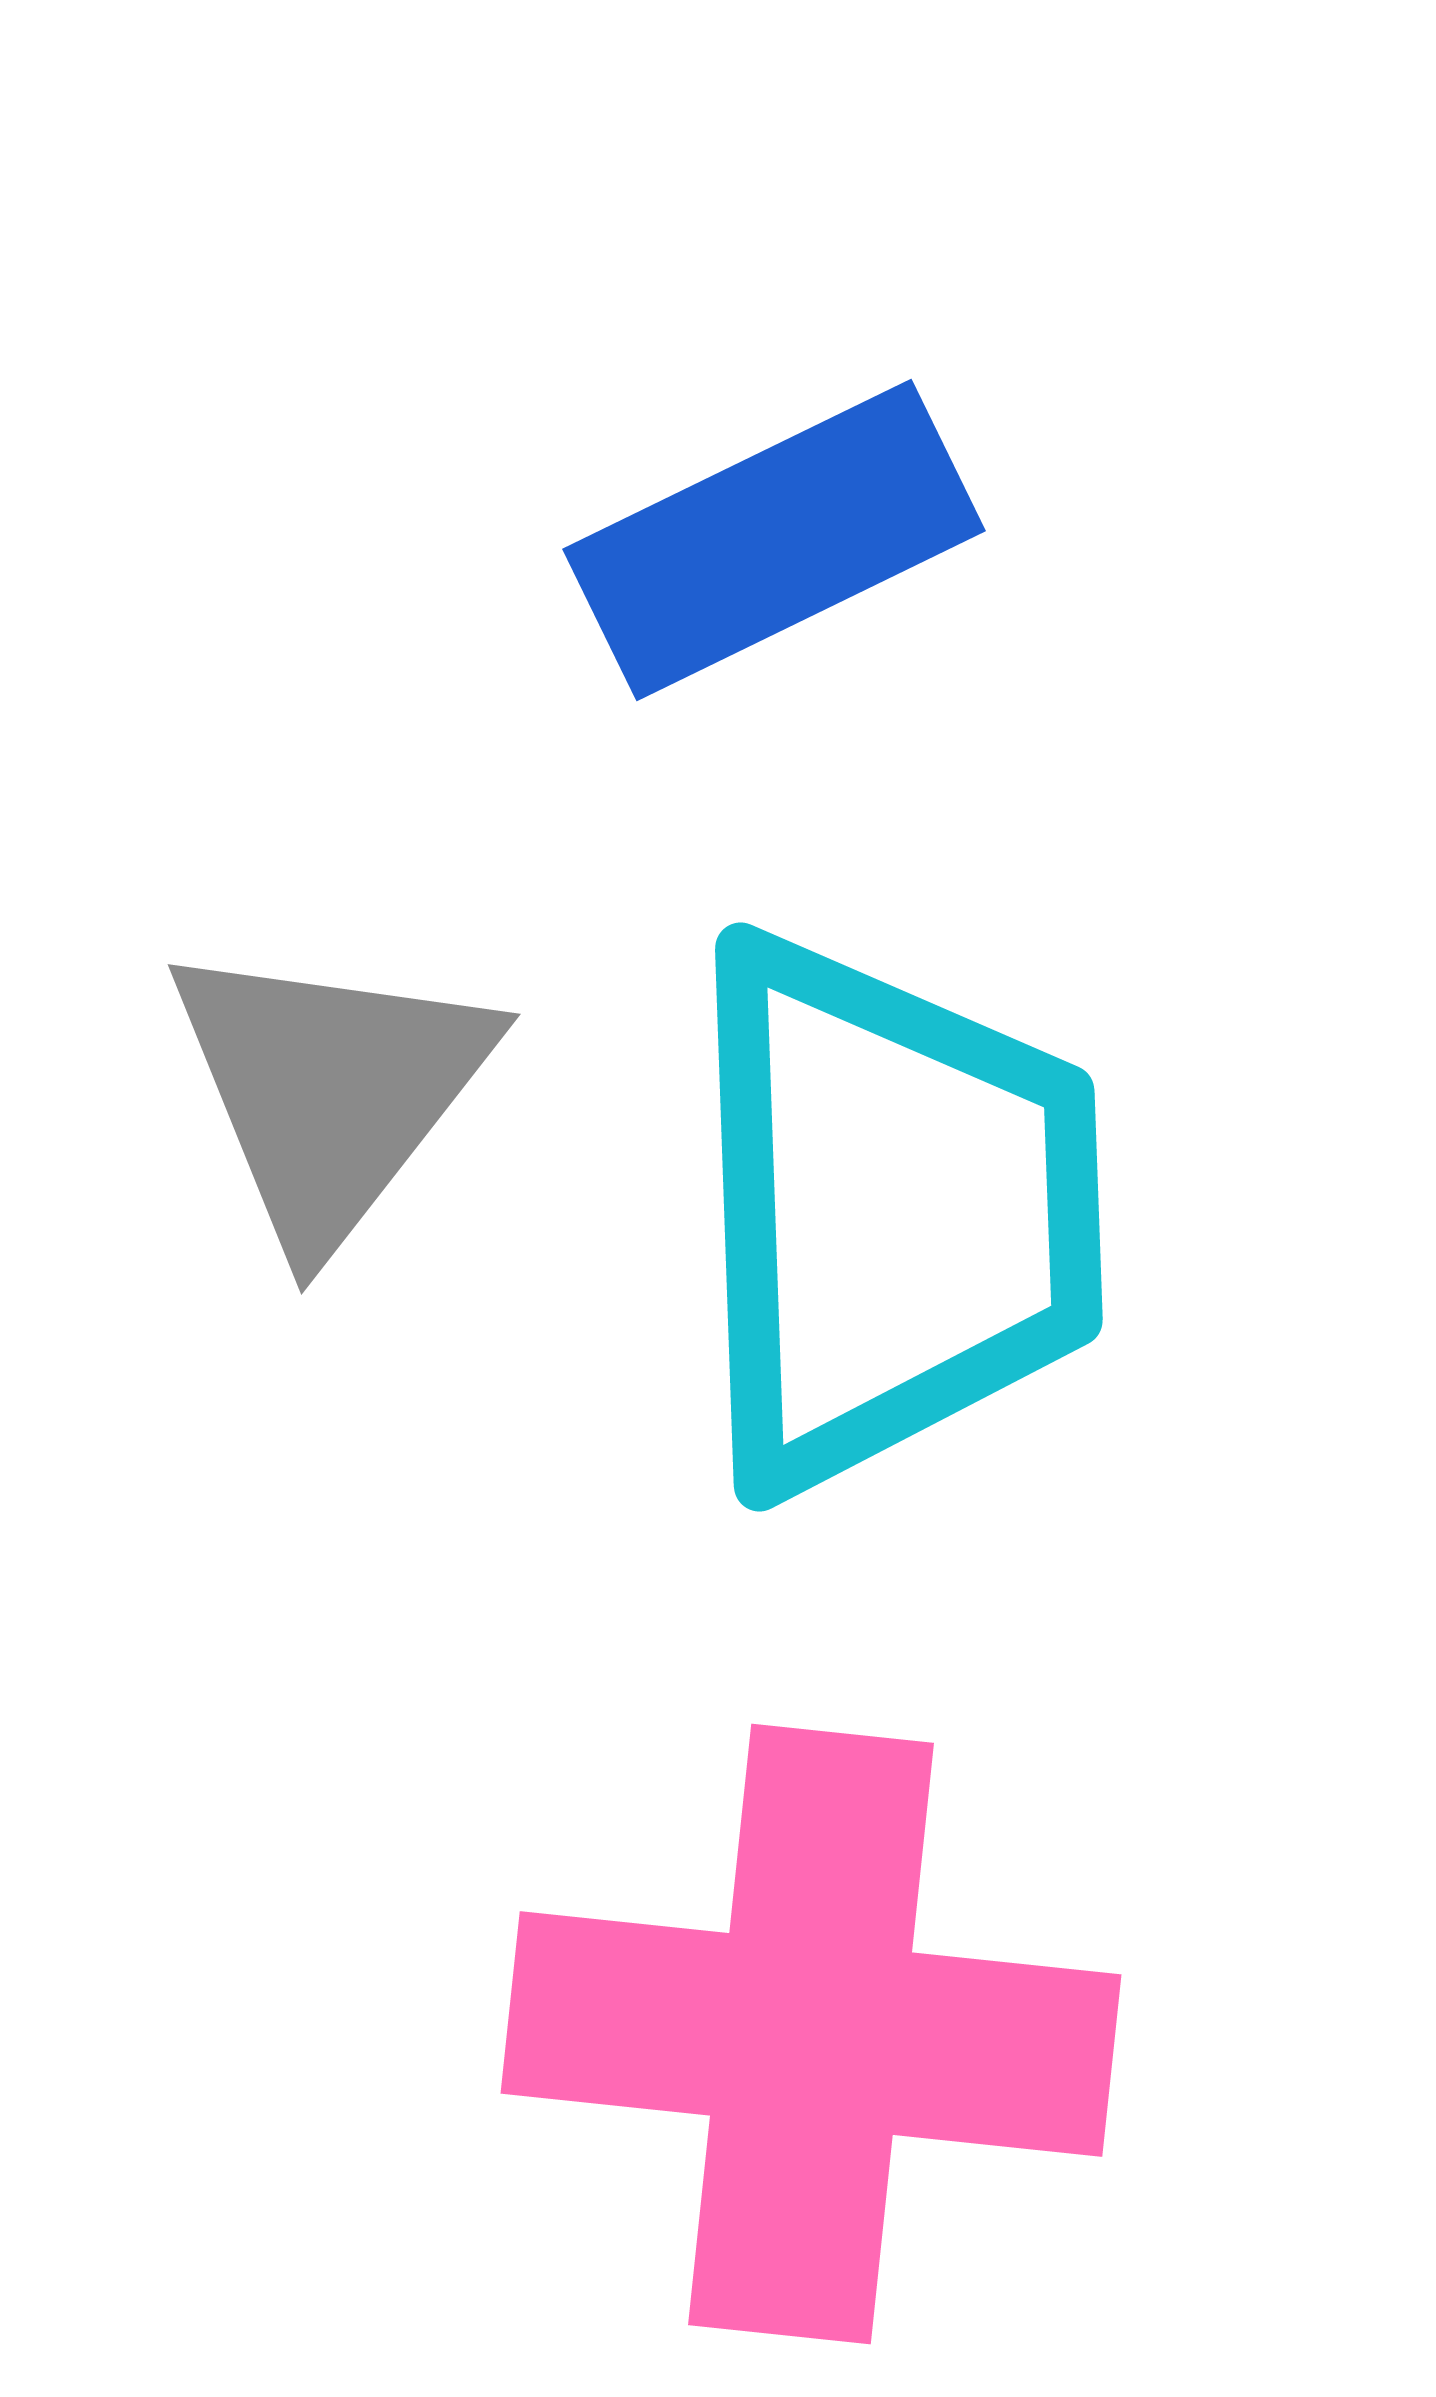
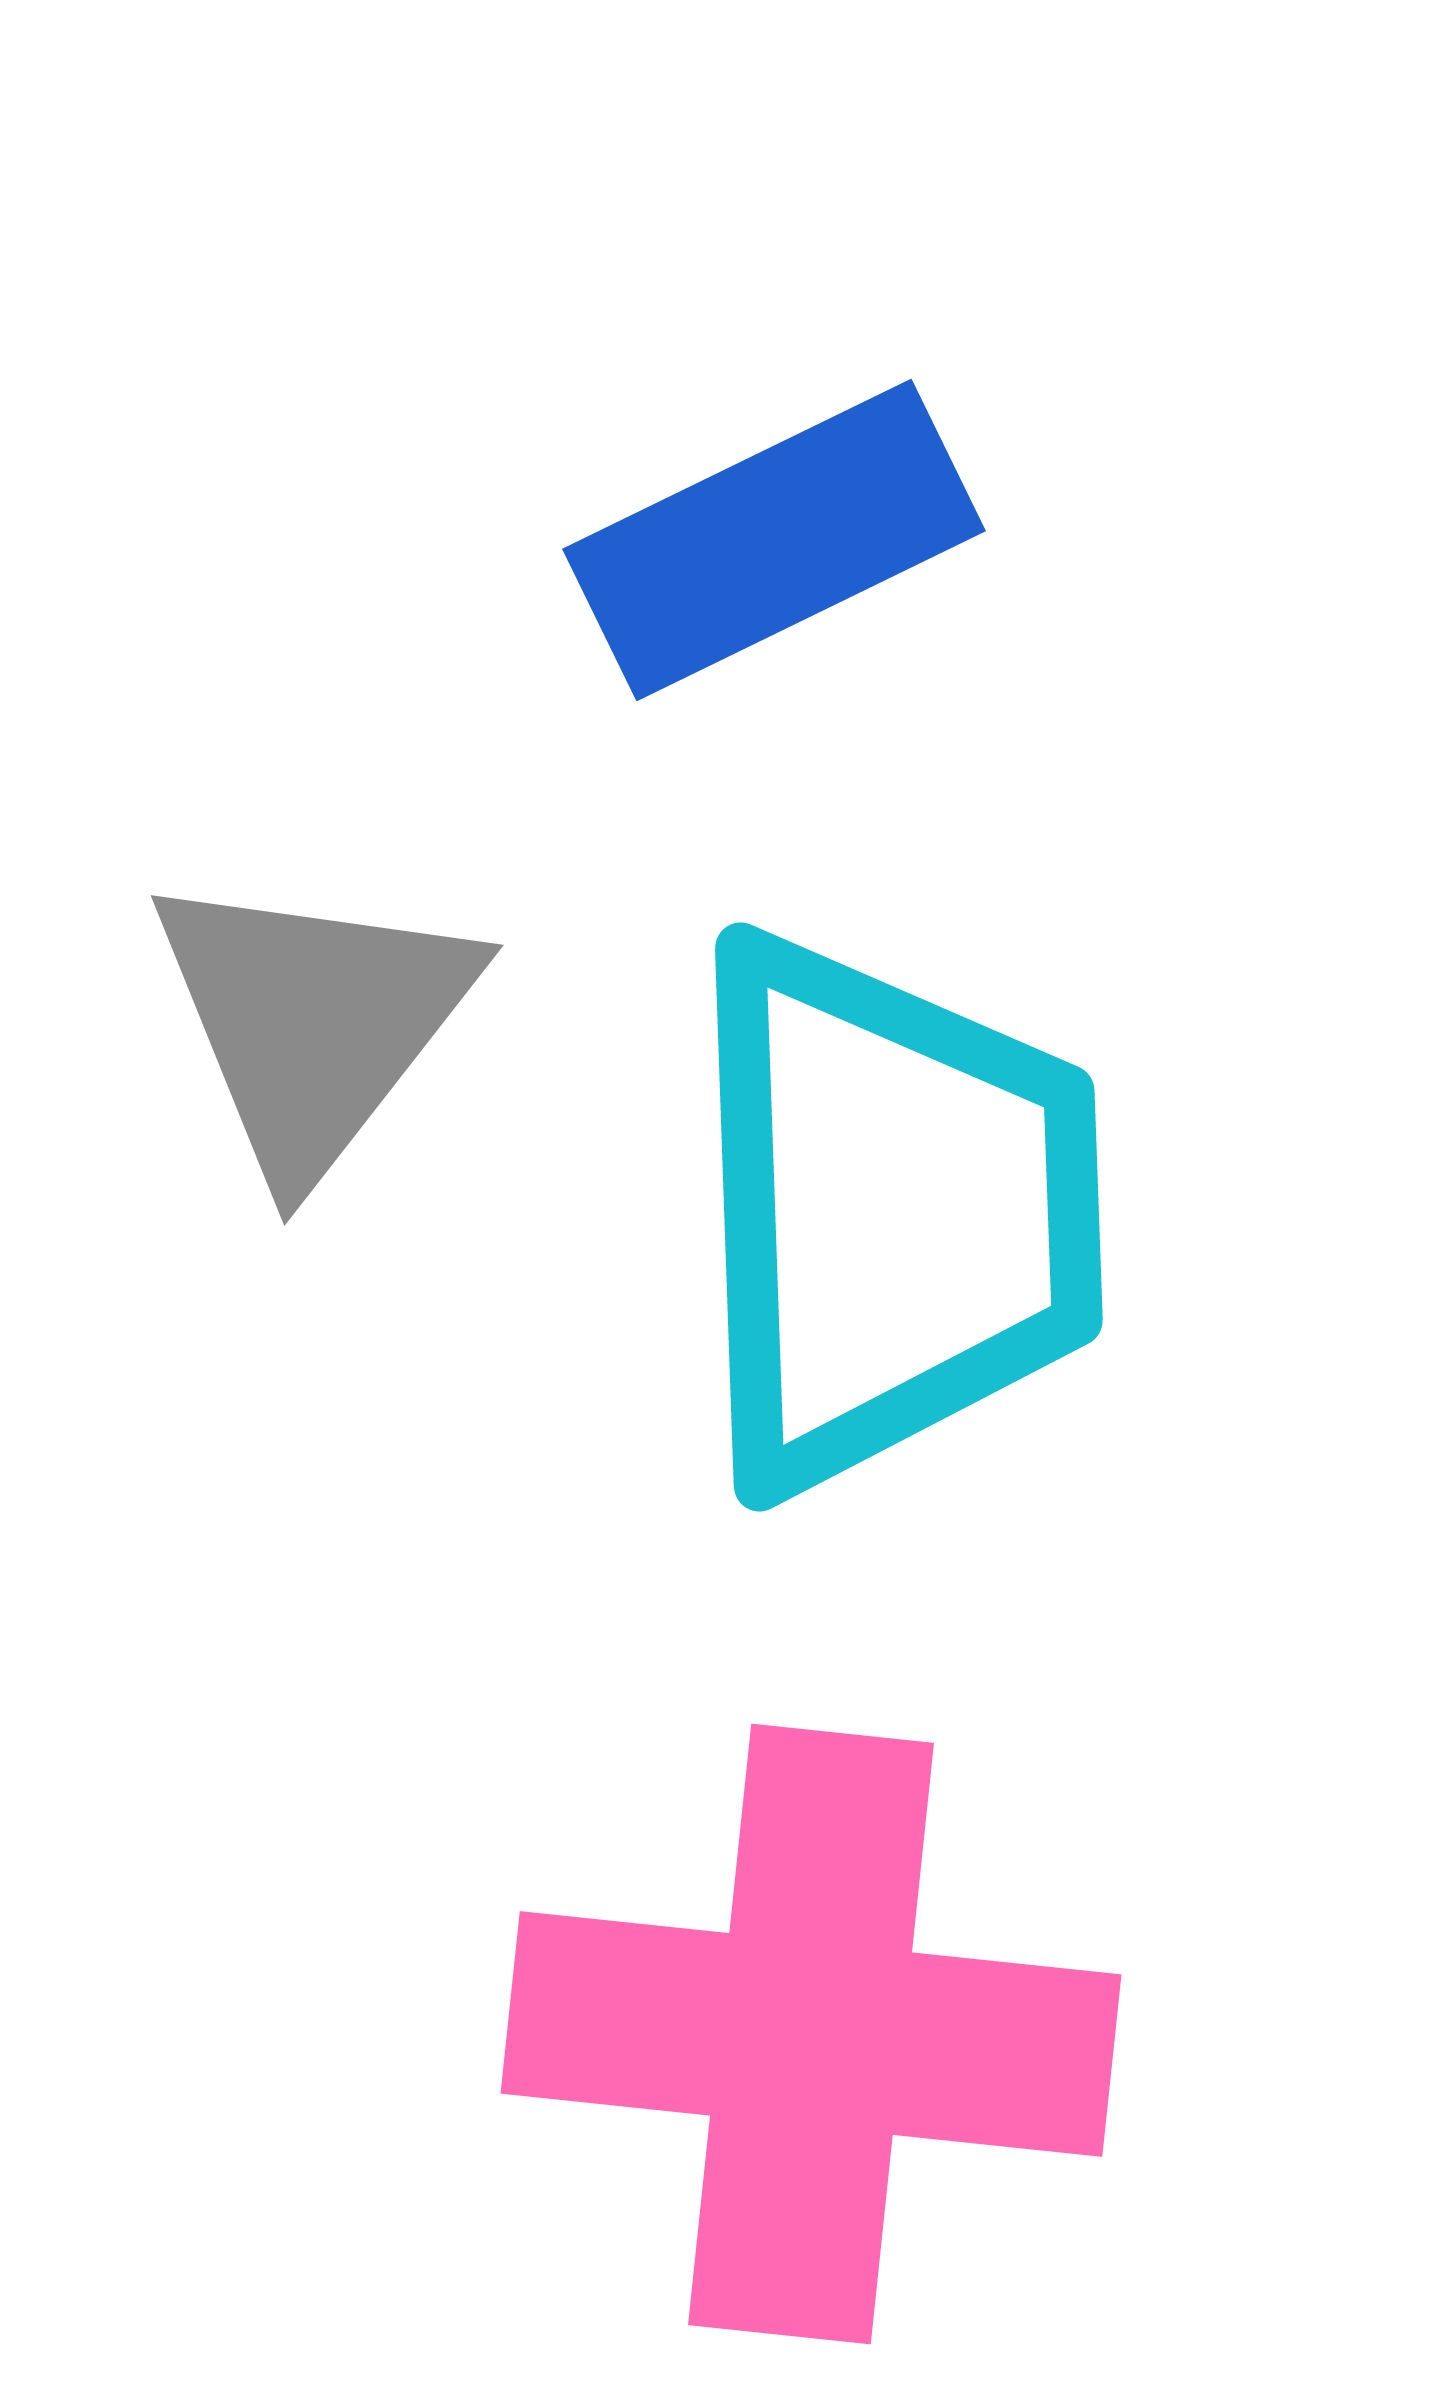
gray triangle: moved 17 px left, 69 px up
